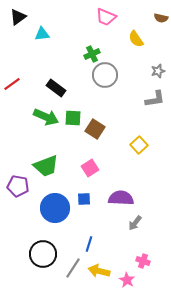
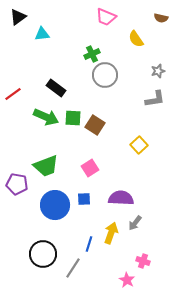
red line: moved 1 px right, 10 px down
brown square: moved 4 px up
purple pentagon: moved 1 px left, 2 px up
blue circle: moved 3 px up
yellow arrow: moved 12 px right, 38 px up; rotated 95 degrees clockwise
